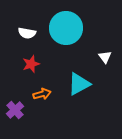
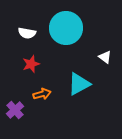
white triangle: rotated 16 degrees counterclockwise
